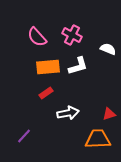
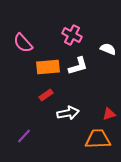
pink semicircle: moved 14 px left, 6 px down
red rectangle: moved 2 px down
